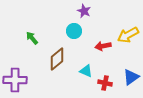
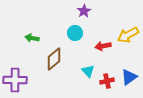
purple star: rotated 16 degrees clockwise
cyan circle: moved 1 px right, 2 px down
green arrow: rotated 40 degrees counterclockwise
brown diamond: moved 3 px left
cyan triangle: moved 2 px right; rotated 24 degrees clockwise
blue triangle: moved 2 px left
red cross: moved 2 px right, 2 px up; rotated 24 degrees counterclockwise
